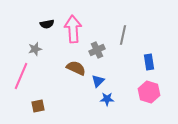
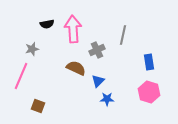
gray star: moved 3 px left
brown square: rotated 32 degrees clockwise
